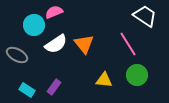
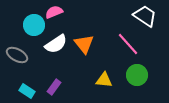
pink line: rotated 10 degrees counterclockwise
cyan rectangle: moved 1 px down
